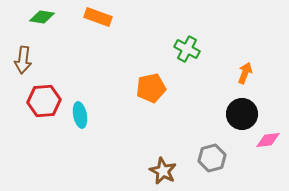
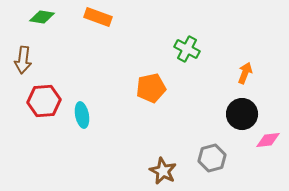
cyan ellipse: moved 2 px right
